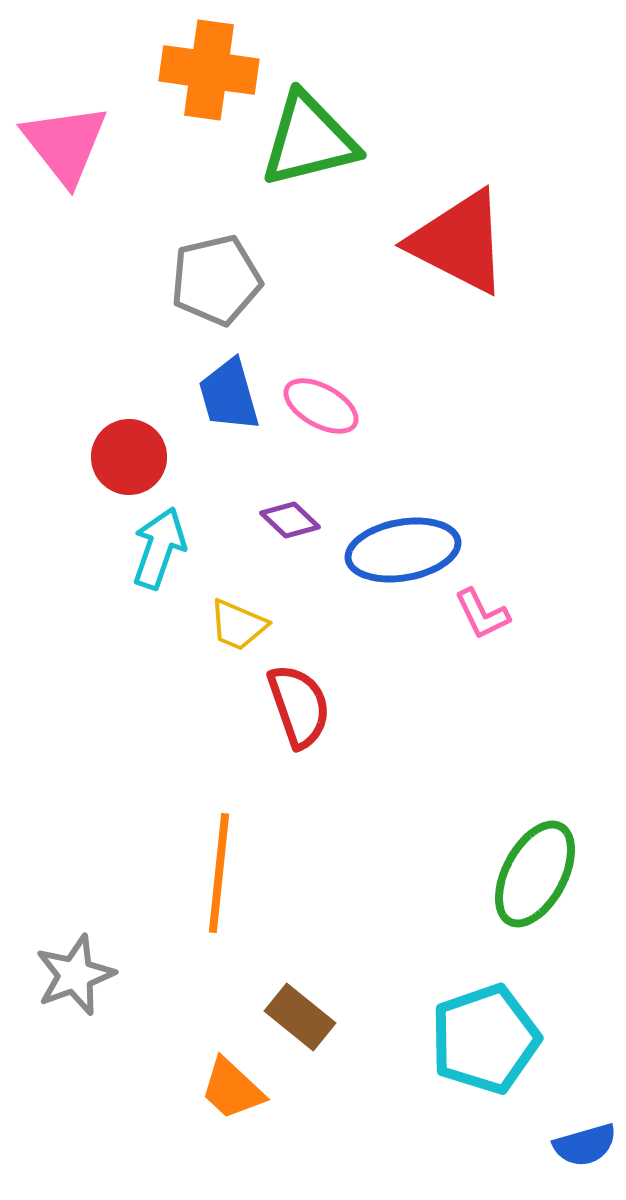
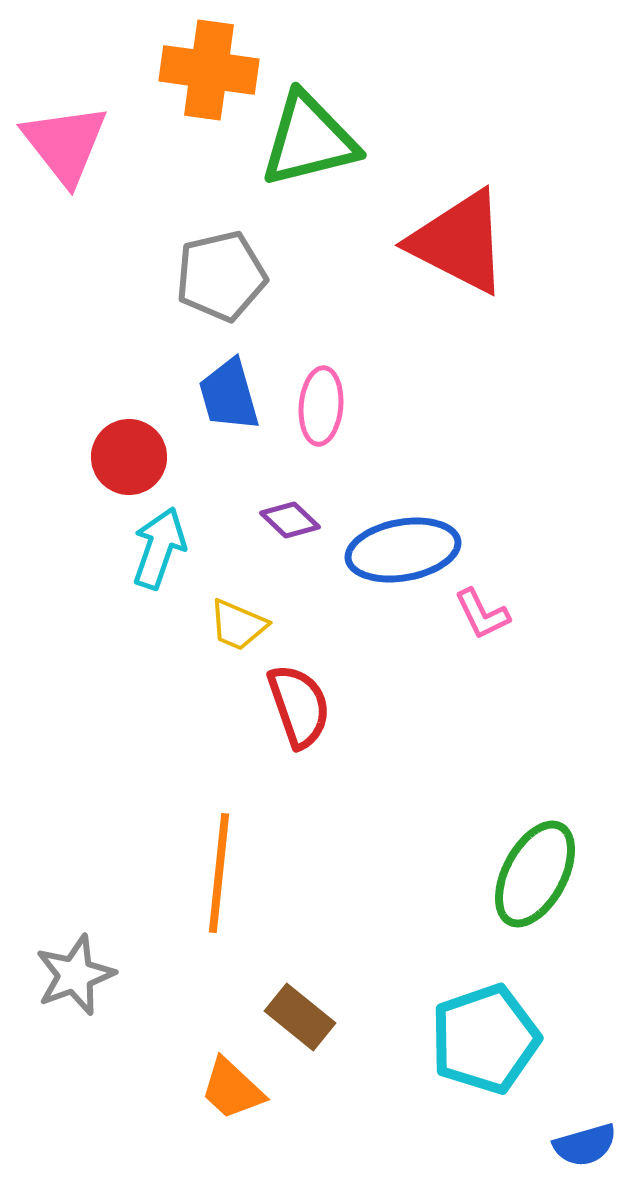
gray pentagon: moved 5 px right, 4 px up
pink ellipse: rotated 66 degrees clockwise
